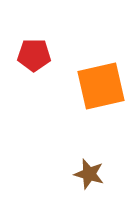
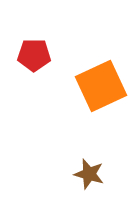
orange square: rotated 12 degrees counterclockwise
